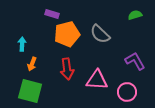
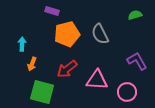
purple rectangle: moved 3 px up
gray semicircle: rotated 20 degrees clockwise
purple L-shape: moved 2 px right
red arrow: rotated 60 degrees clockwise
green square: moved 12 px right, 1 px down
